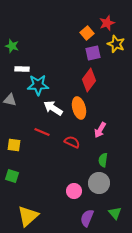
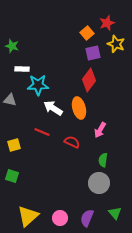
yellow square: rotated 24 degrees counterclockwise
pink circle: moved 14 px left, 27 px down
